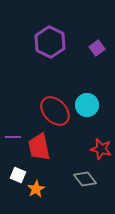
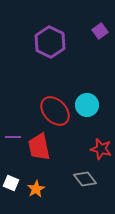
purple square: moved 3 px right, 17 px up
white square: moved 7 px left, 8 px down
